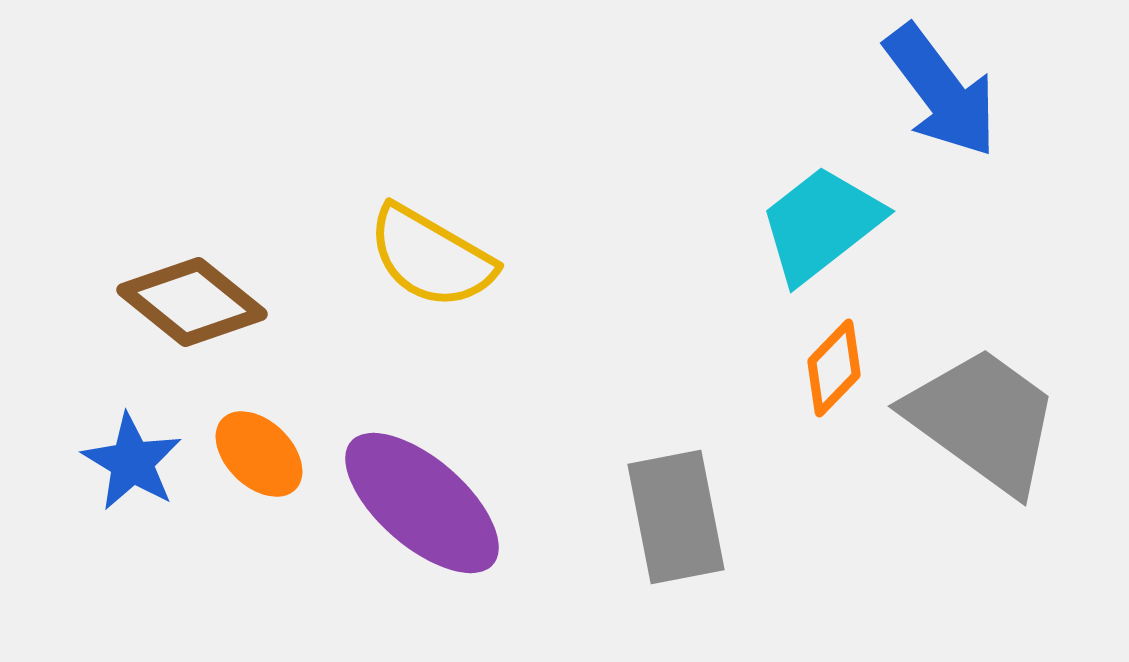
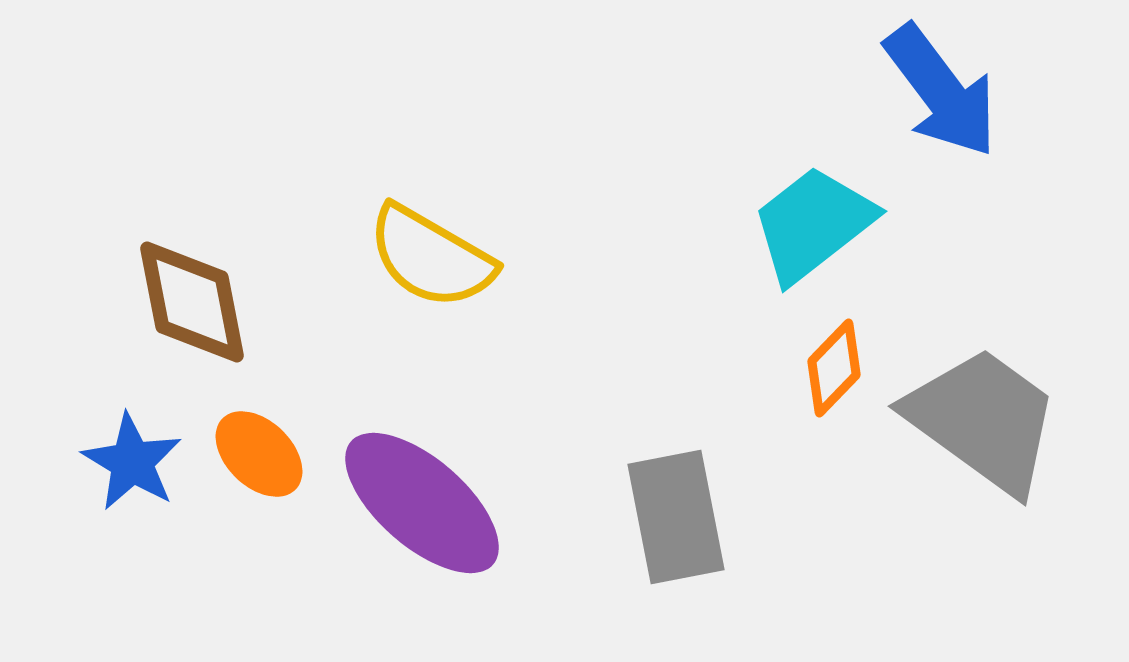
cyan trapezoid: moved 8 px left
brown diamond: rotated 40 degrees clockwise
